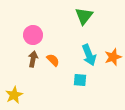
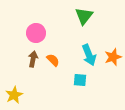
pink circle: moved 3 px right, 2 px up
